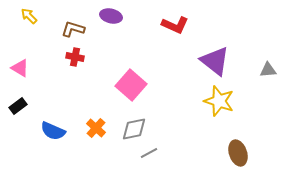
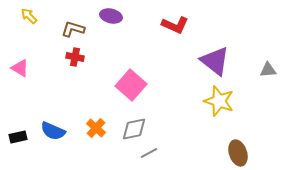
black rectangle: moved 31 px down; rotated 24 degrees clockwise
